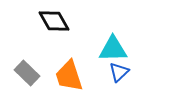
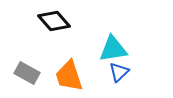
black diamond: rotated 12 degrees counterclockwise
cyan triangle: rotated 8 degrees counterclockwise
gray rectangle: rotated 15 degrees counterclockwise
